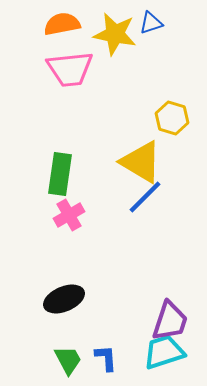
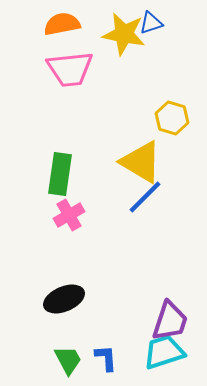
yellow star: moved 9 px right
